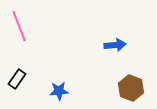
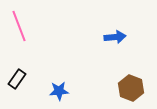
blue arrow: moved 8 px up
